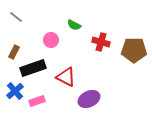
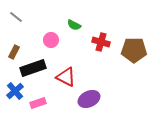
pink rectangle: moved 1 px right, 2 px down
